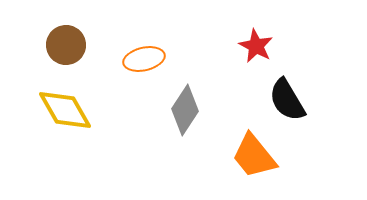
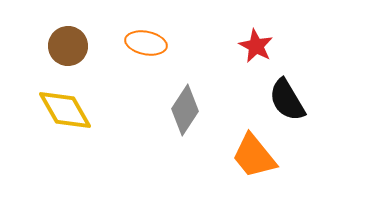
brown circle: moved 2 px right, 1 px down
orange ellipse: moved 2 px right, 16 px up; rotated 24 degrees clockwise
